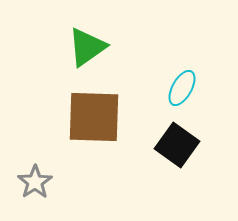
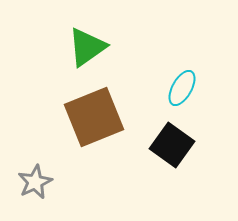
brown square: rotated 24 degrees counterclockwise
black square: moved 5 px left
gray star: rotated 8 degrees clockwise
